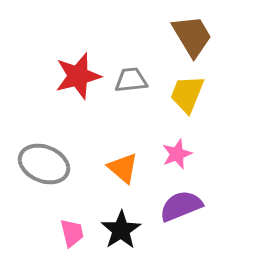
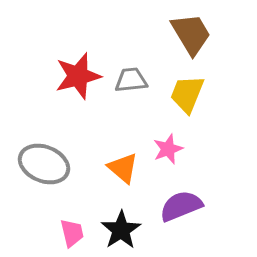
brown trapezoid: moved 1 px left, 2 px up
pink star: moved 9 px left, 5 px up
